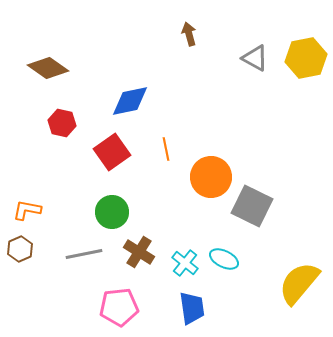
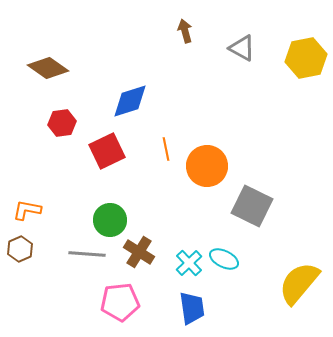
brown arrow: moved 4 px left, 3 px up
gray triangle: moved 13 px left, 10 px up
blue diamond: rotated 6 degrees counterclockwise
red hexagon: rotated 20 degrees counterclockwise
red square: moved 5 px left, 1 px up; rotated 9 degrees clockwise
orange circle: moved 4 px left, 11 px up
green circle: moved 2 px left, 8 px down
gray line: moved 3 px right; rotated 15 degrees clockwise
cyan cross: moved 4 px right; rotated 8 degrees clockwise
pink pentagon: moved 1 px right, 5 px up
